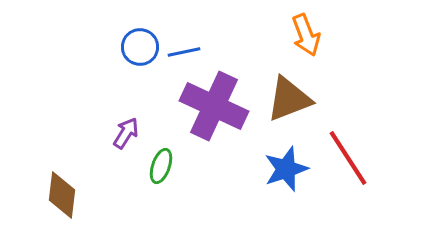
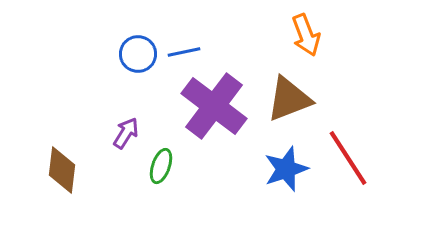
blue circle: moved 2 px left, 7 px down
purple cross: rotated 12 degrees clockwise
brown diamond: moved 25 px up
